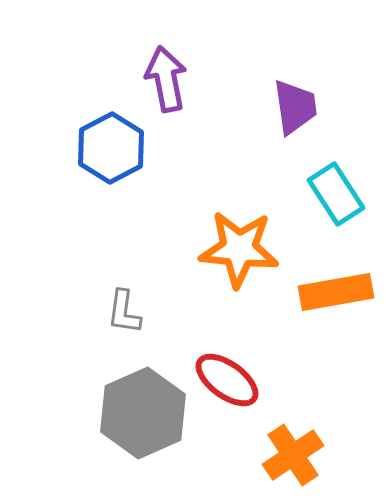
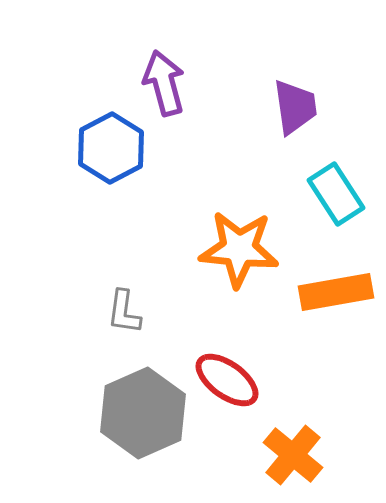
purple arrow: moved 2 px left, 4 px down; rotated 4 degrees counterclockwise
orange cross: rotated 16 degrees counterclockwise
